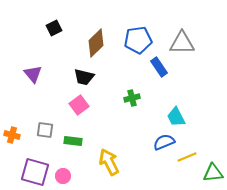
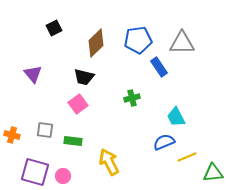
pink square: moved 1 px left, 1 px up
